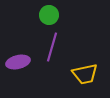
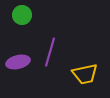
green circle: moved 27 px left
purple line: moved 2 px left, 5 px down
